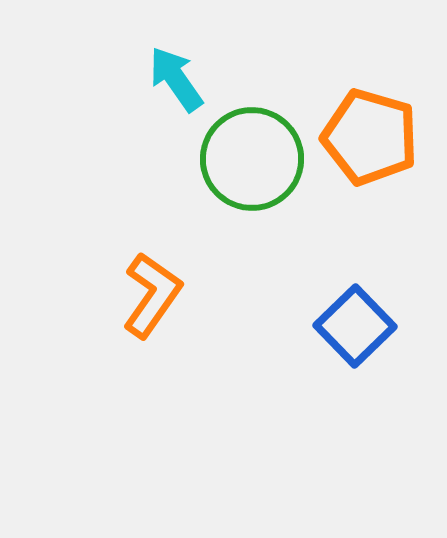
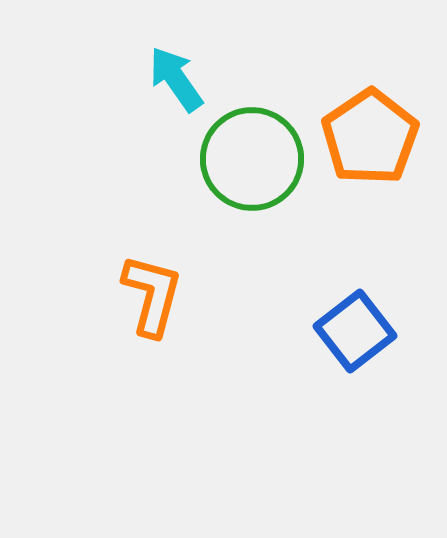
orange pentagon: rotated 22 degrees clockwise
orange L-shape: rotated 20 degrees counterclockwise
blue square: moved 5 px down; rotated 6 degrees clockwise
